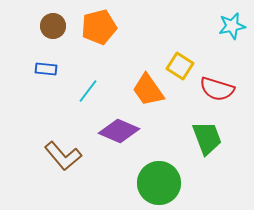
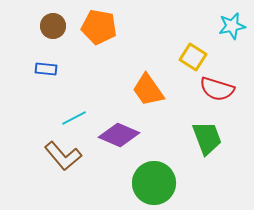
orange pentagon: rotated 24 degrees clockwise
yellow square: moved 13 px right, 9 px up
cyan line: moved 14 px left, 27 px down; rotated 25 degrees clockwise
purple diamond: moved 4 px down
green circle: moved 5 px left
